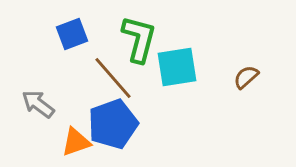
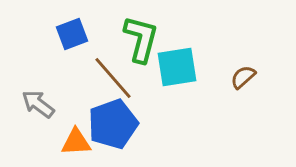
green L-shape: moved 2 px right
brown semicircle: moved 3 px left
orange triangle: rotated 16 degrees clockwise
